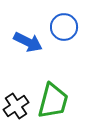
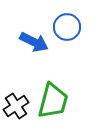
blue circle: moved 3 px right
blue arrow: moved 6 px right
